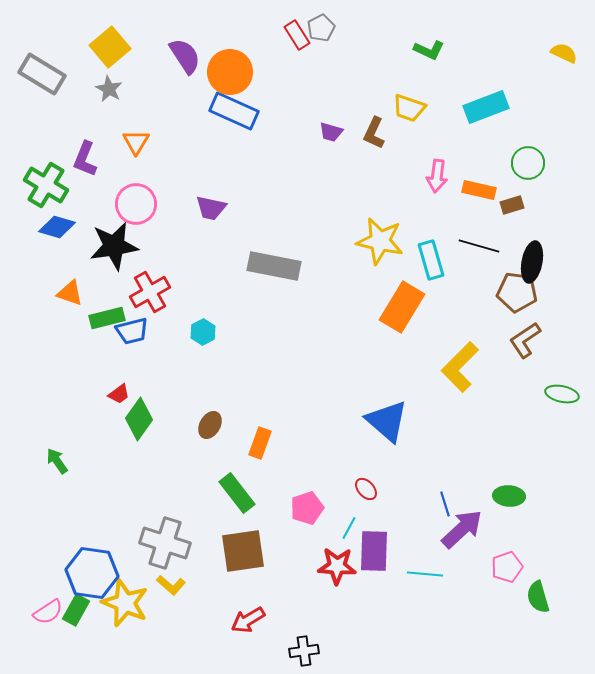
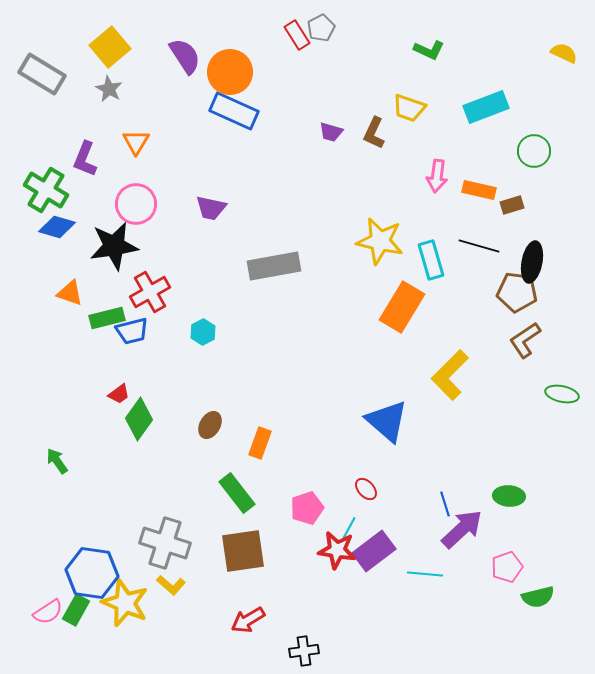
green circle at (528, 163): moved 6 px right, 12 px up
green cross at (46, 185): moved 5 px down
gray rectangle at (274, 266): rotated 21 degrees counterclockwise
yellow L-shape at (460, 367): moved 10 px left, 8 px down
purple rectangle at (374, 551): rotated 51 degrees clockwise
red star at (337, 566): moved 16 px up; rotated 6 degrees clockwise
green semicircle at (538, 597): rotated 88 degrees counterclockwise
